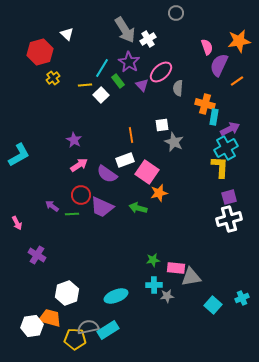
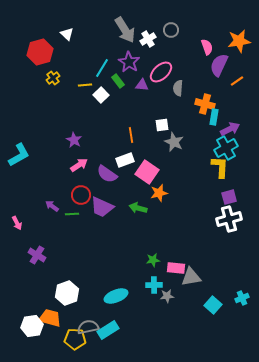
gray circle at (176, 13): moved 5 px left, 17 px down
purple triangle at (142, 85): rotated 40 degrees counterclockwise
